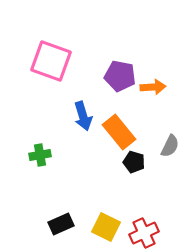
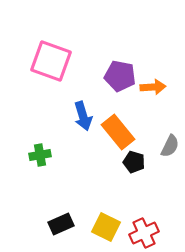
orange rectangle: moved 1 px left
